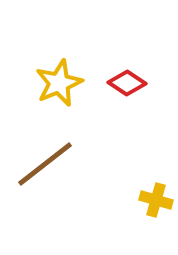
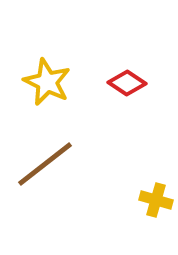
yellow star: moved 12 px left, 1 px up; rotated 24 degrees counterclockwise
